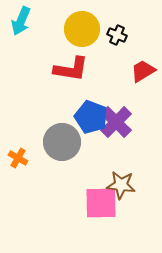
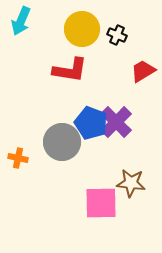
red L-shape: moved 1 px left, 1 px down
blue pentagon: moved 6 px down
orange cross: rotated 18 degrees counterclockwise
brown star: moved 10 px right, 2 px up
